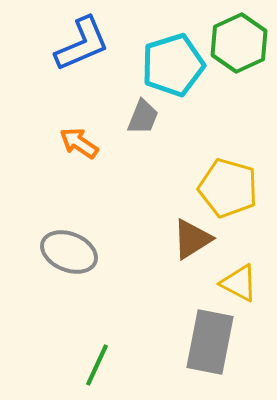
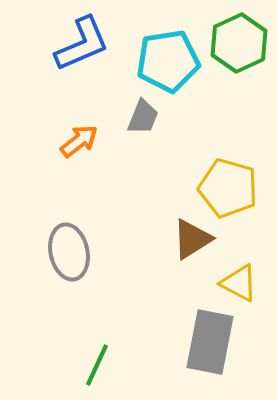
cyan pentagon: moved 5 px left, 4 px up; rotated 8 degrees clockwise
orange arrow: moved 2 px up; rotated 108 degrees clockwise
gray ellipse: rotated 56 degrees clockwise
